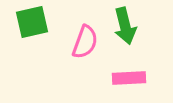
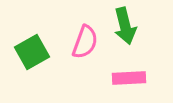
green square: moved 30 px down; rotated 16 degrees counterclockwise
